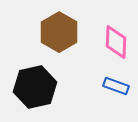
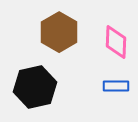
blue rectangle: rotated 20 degrees counterclockwise
